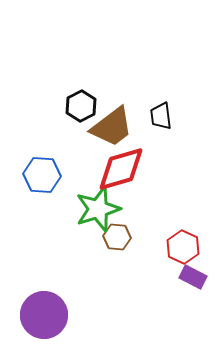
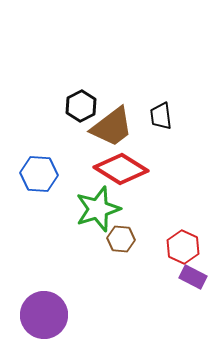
red diamond: rotated 48 degrees clockwise
blue hexagon: moved 3 px left, 1 px up
brown hexagon: moved 4 px right, 2 px down
